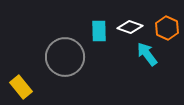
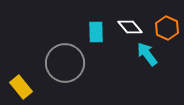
white diamond: rotated 30 degrees clockwise
cyan rectangle: moved 3 px left, 1 px down
gray circle: moved 6 px down
